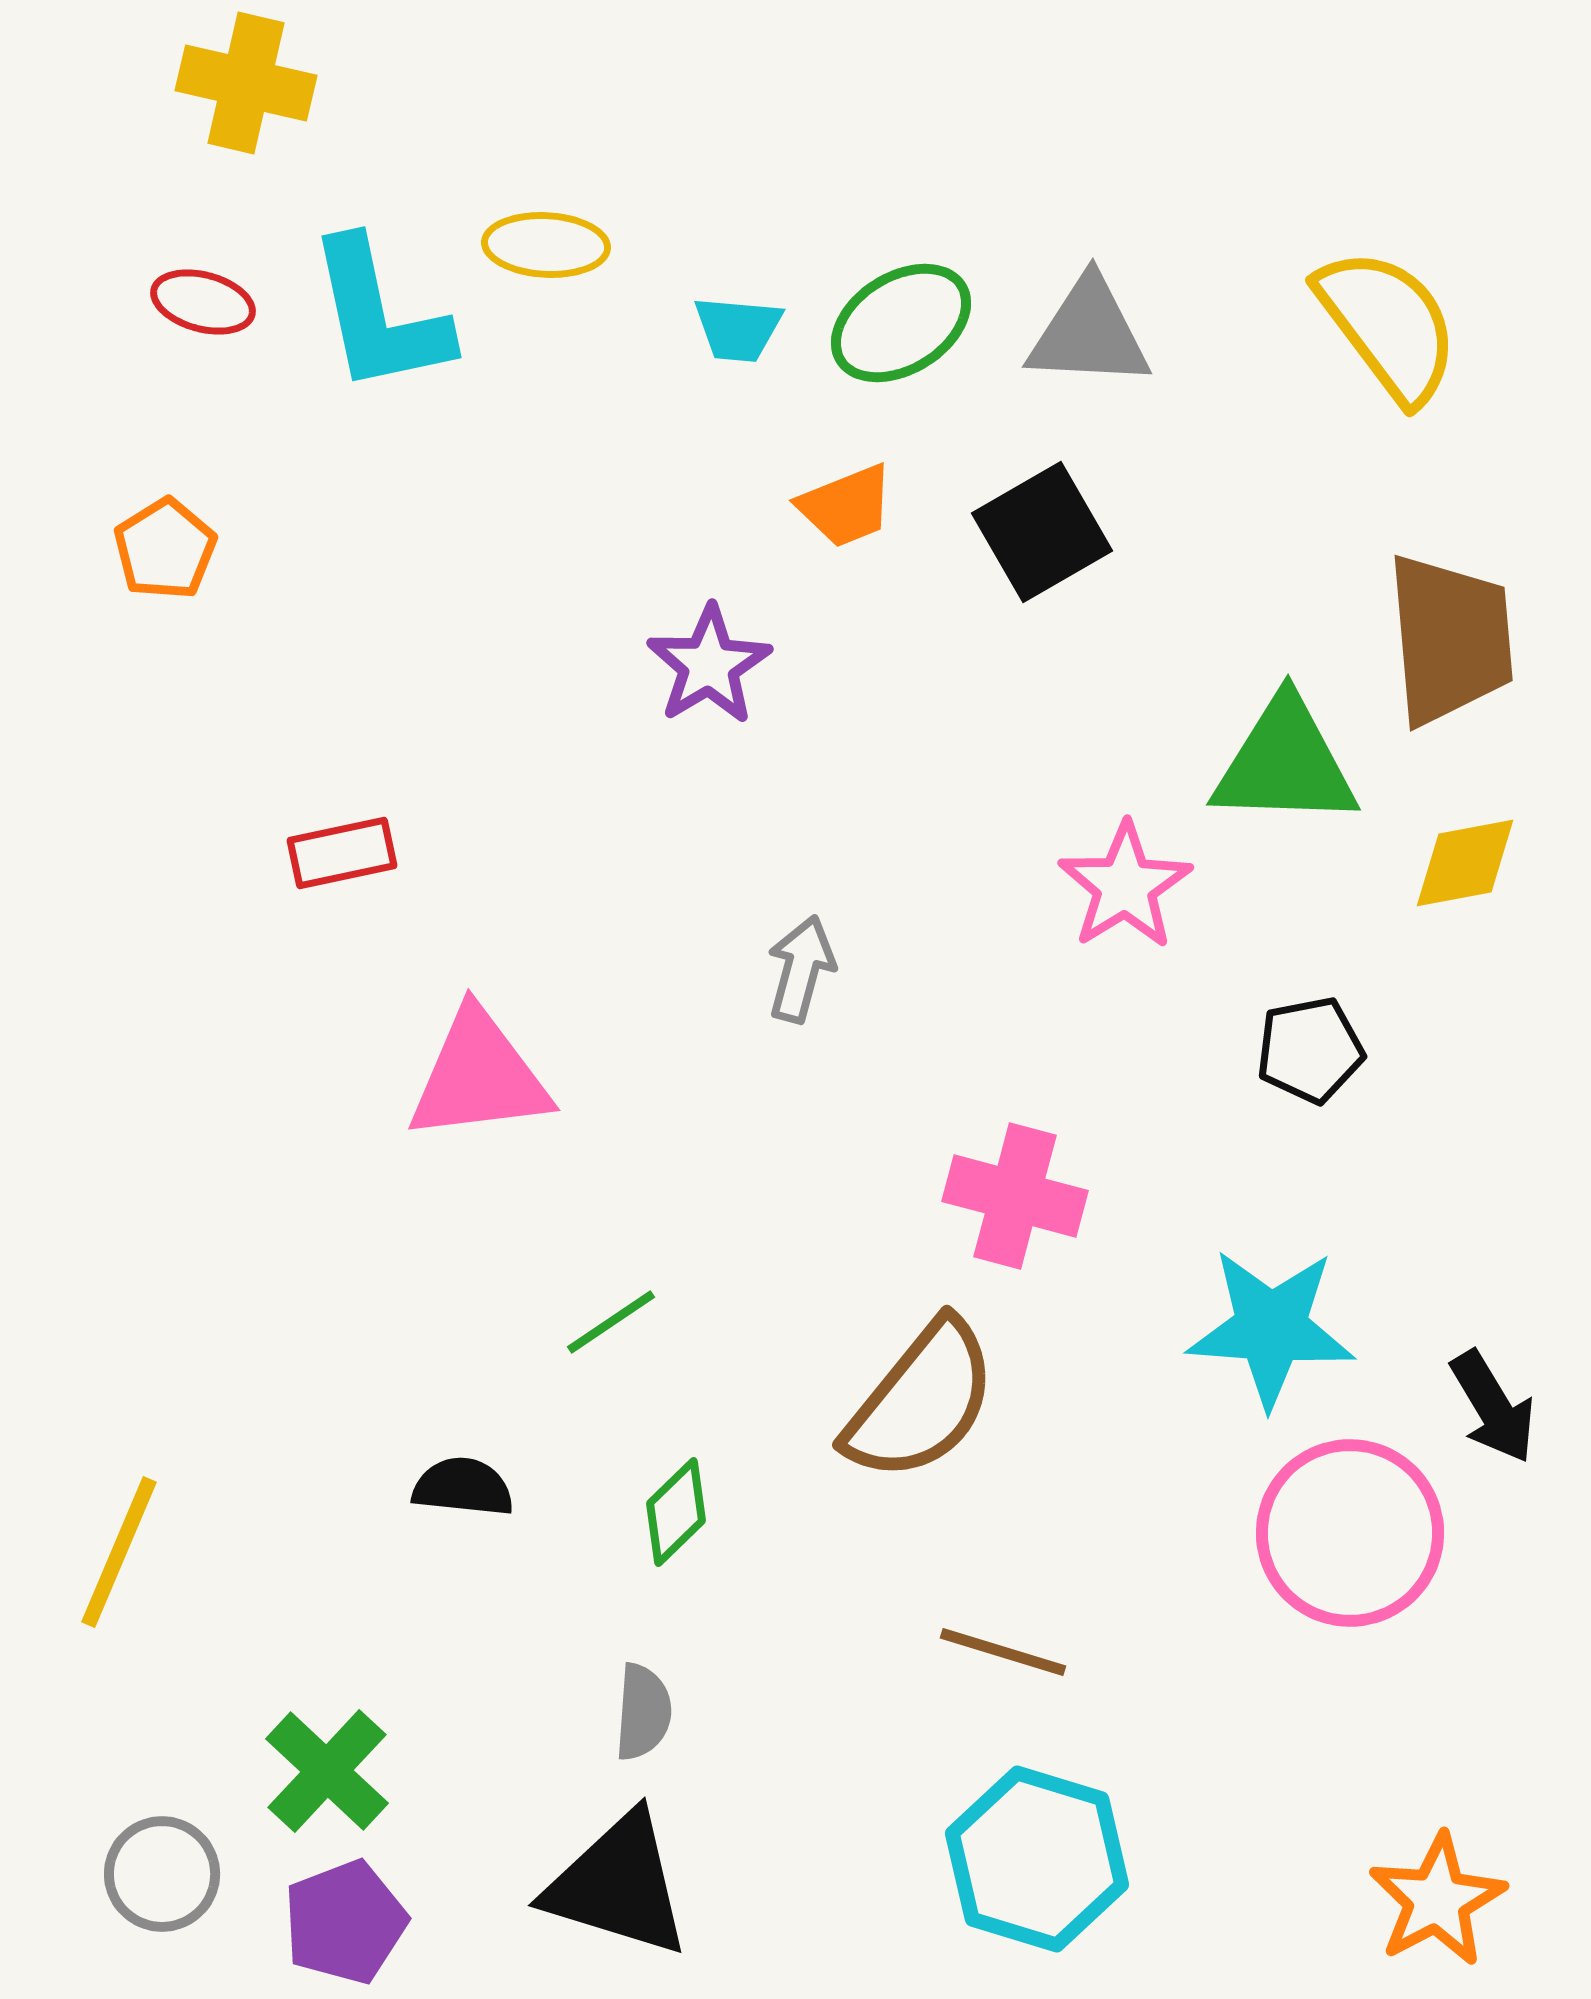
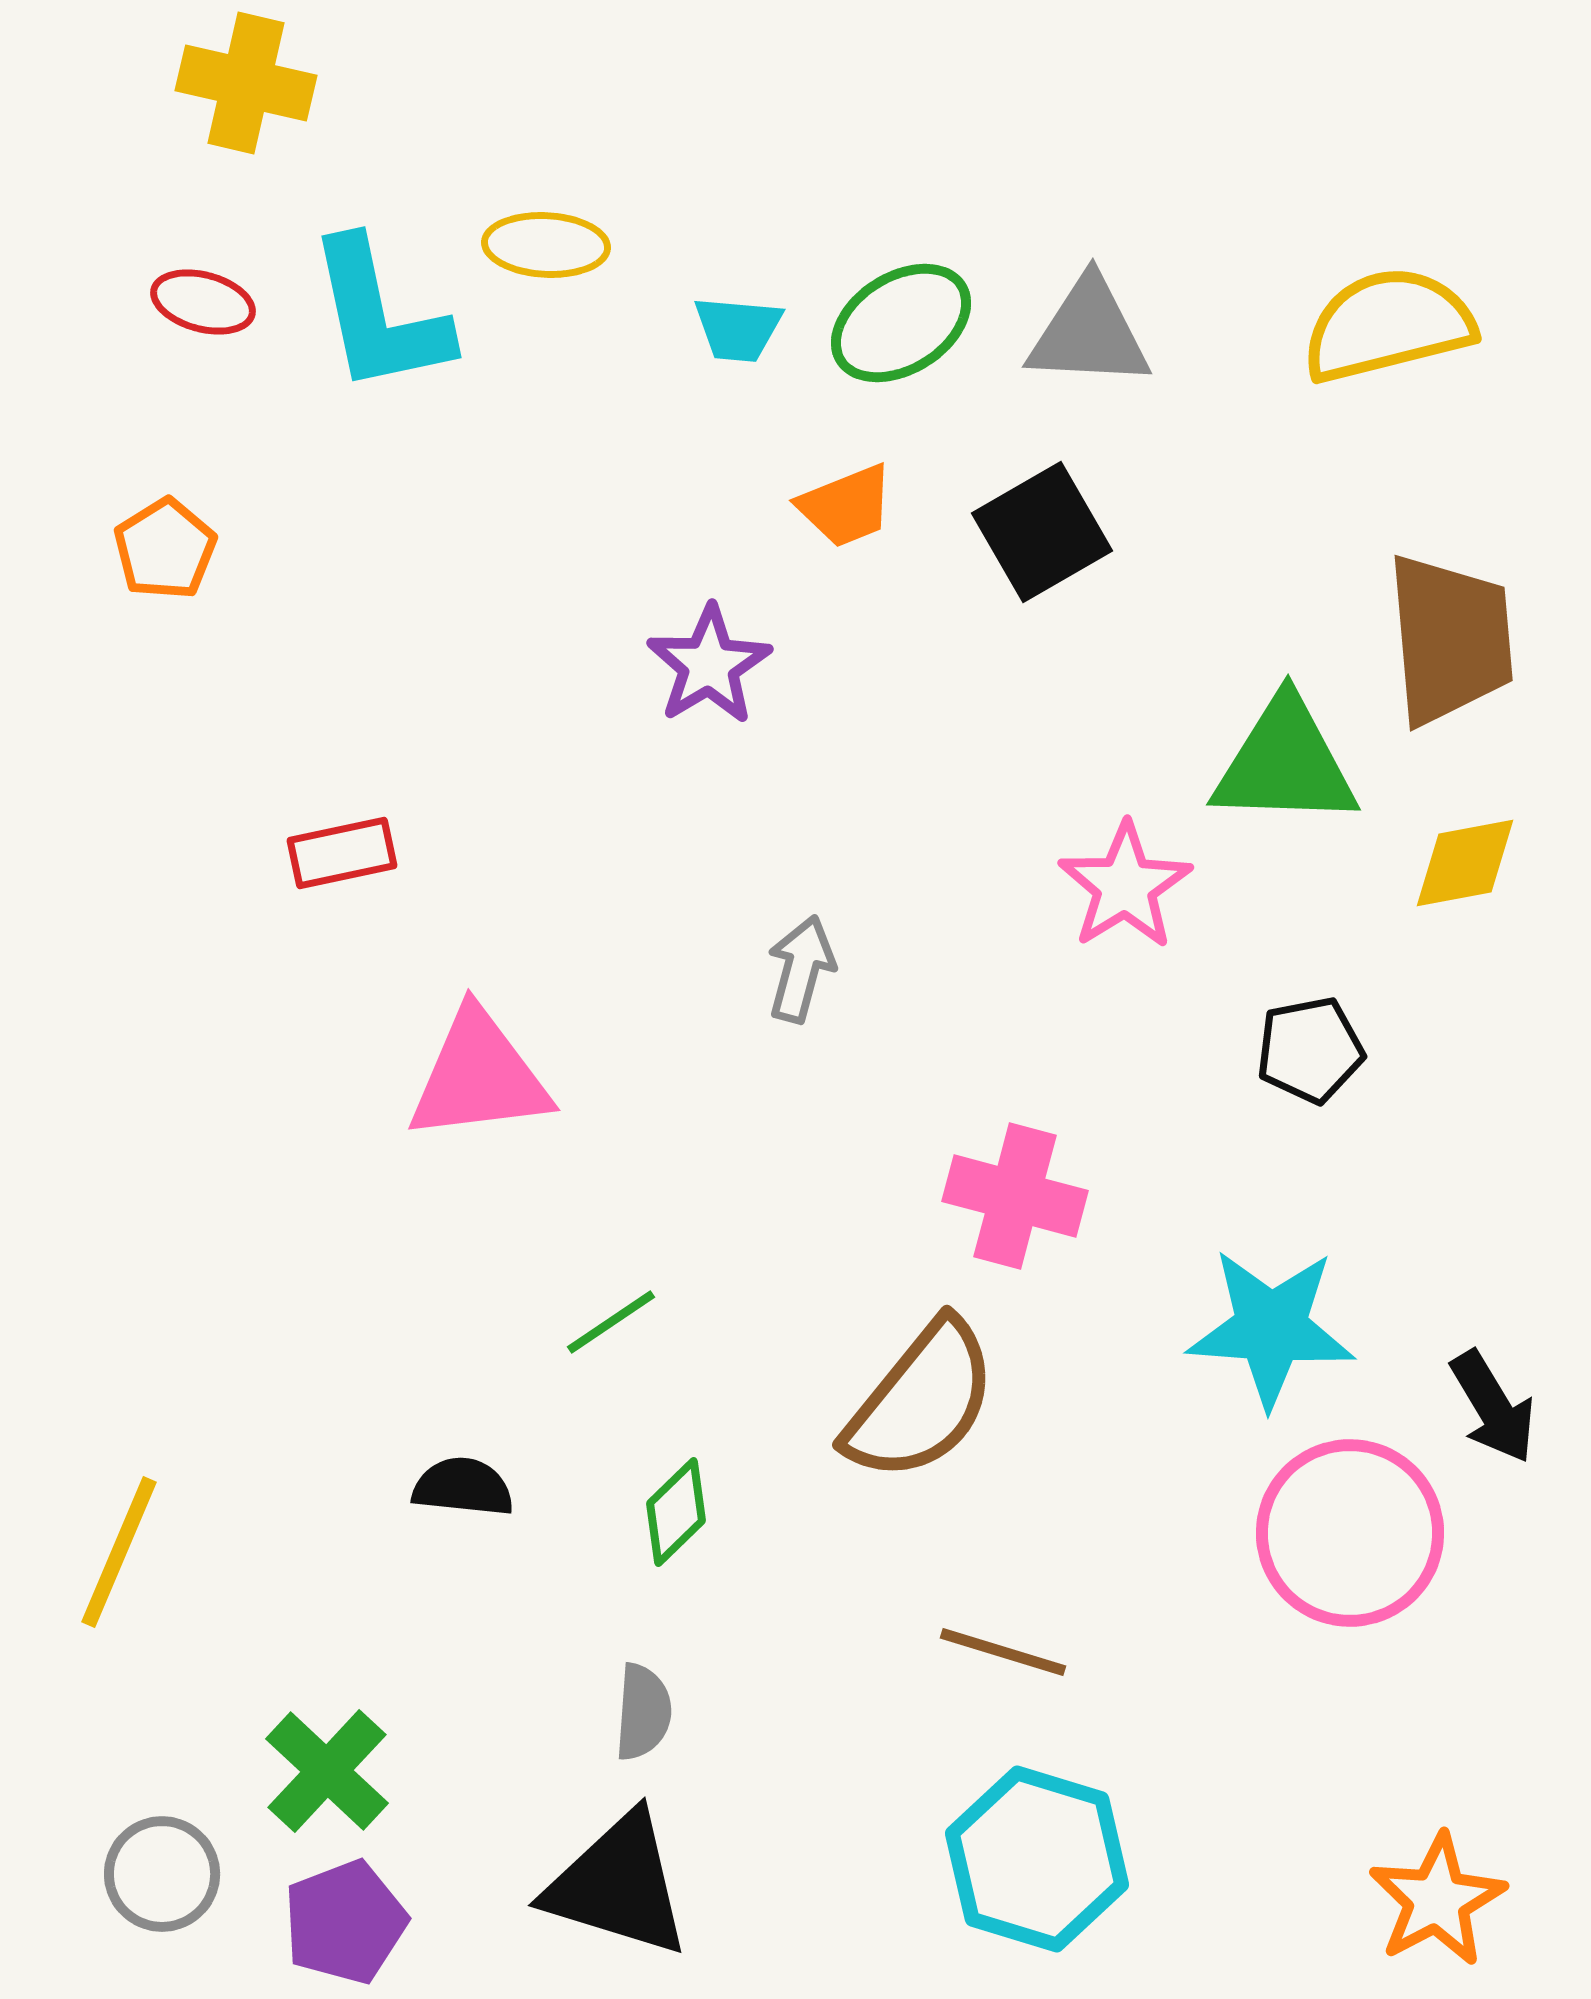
yellow semicircle: rotated 67 degrees counterclockwise
